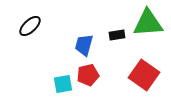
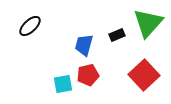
green triangle: rotated 44 degrees counterclockwise
black rectangle: rotated 14 degrees counterclockwise
red square: rotated 12 degrees clockwise
